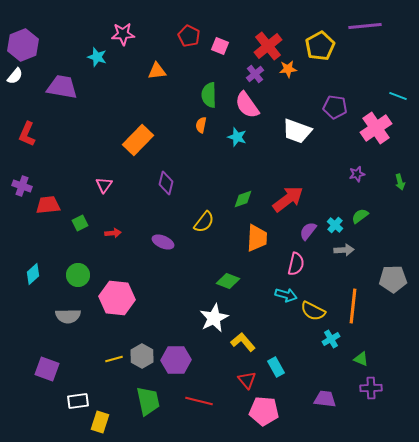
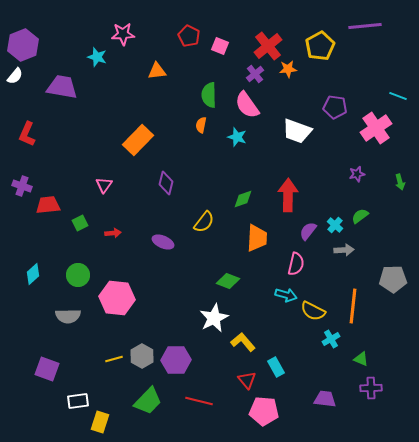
red arrow at (288, 199): moved 4 px up; rotated 52 degrees counterclockwise
green trapezoid at (148, 401): rotated 56 degrees clockwise
